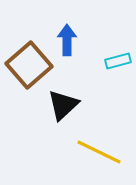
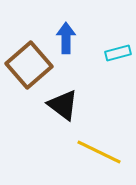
blue arrow: moved 1 px left, 2 px up
cyan rectangle: moved 8 px up
black triangle: rotated 40 degrees counterclockwise
